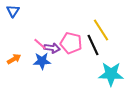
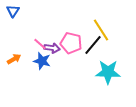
black line: rotated 65 degrees clockwise
blue star: rotated 18 degrees clockwise
cyan star: moved 3 px left, 2 px up
